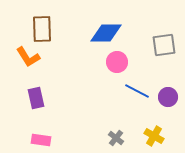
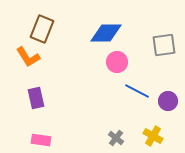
brown rectangle: rotated 24 degrees clockwise
purple circle: moved 4 px down
yellow cross: moved 1 px left
